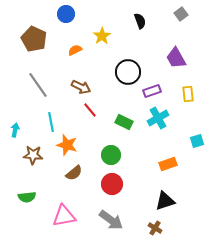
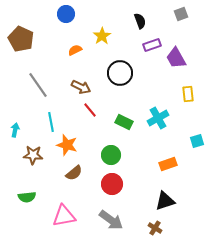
gray square: rotated 16 degrees clockwise
brown pentagon: moved 13 px left
black circle: moved 8 px left, 1 px down
purple rectangle: moved 46 px up
